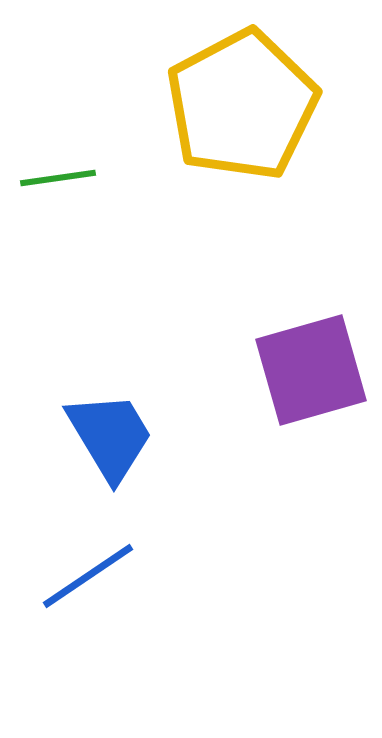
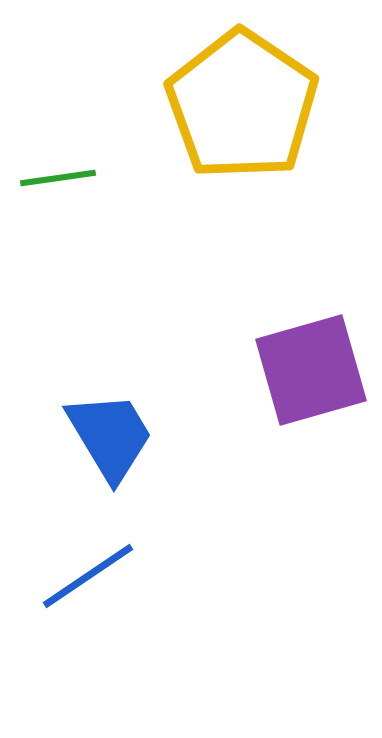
yellow pentagon: rotated 10 degrees counterclockwise
